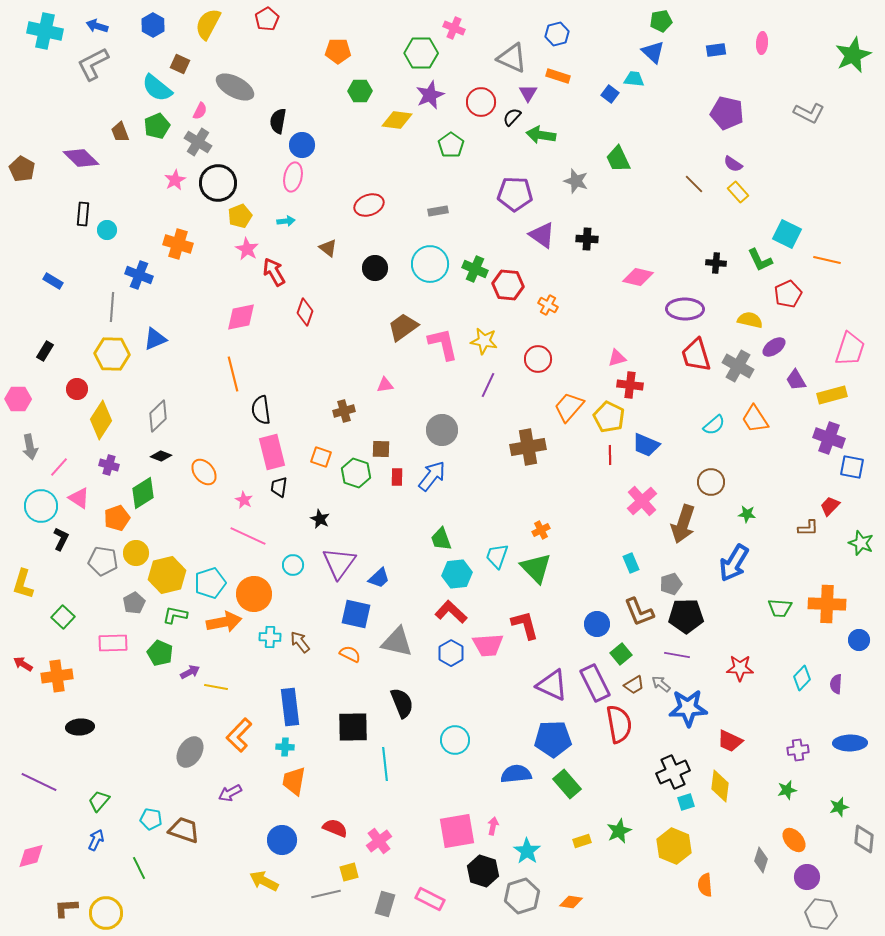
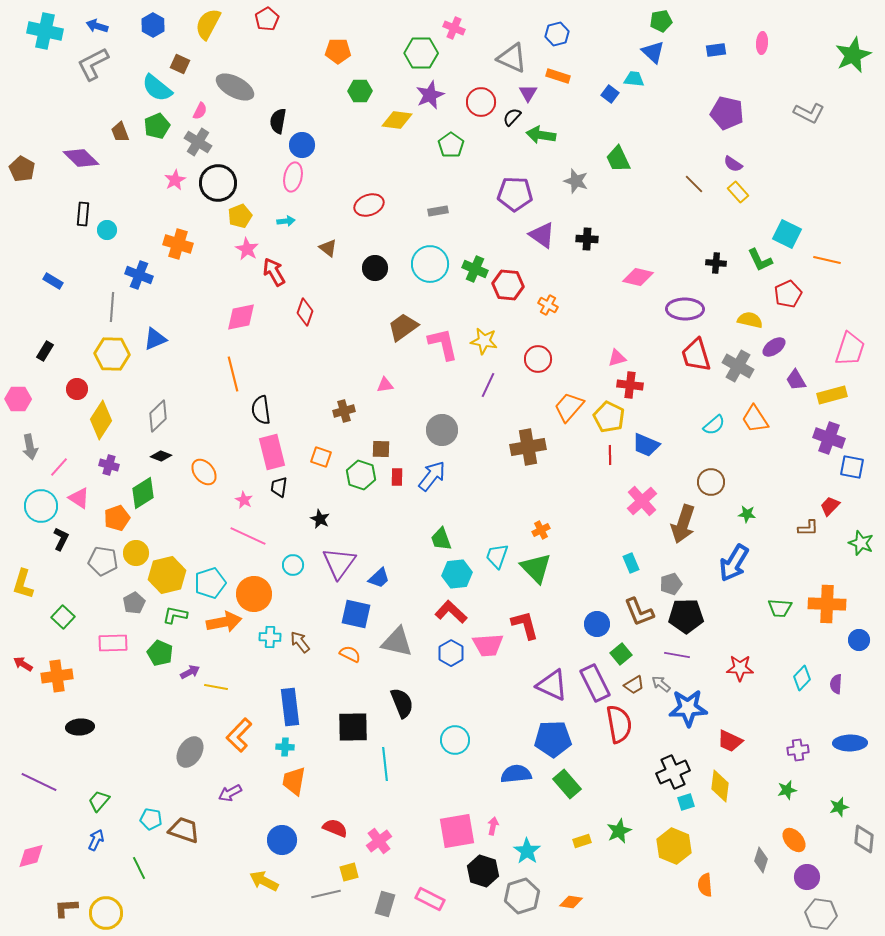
green hexagon at (356, 473): moved 5 px right, 2 px down
